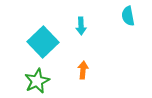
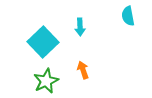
cyan arrow: moved 1 px left, 1 px down
orange arrow: rotated 24 degrees counterclockwise
green star: moved 9 px right
